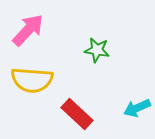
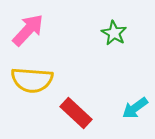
green star: moved 17 px right, 17 px up; rotated 20 degrees clockwise
cyan arrow: moved 2 px left; rotated 12 degrees counterclockwise
red rectangle: moved 1 px left, 1 px up
